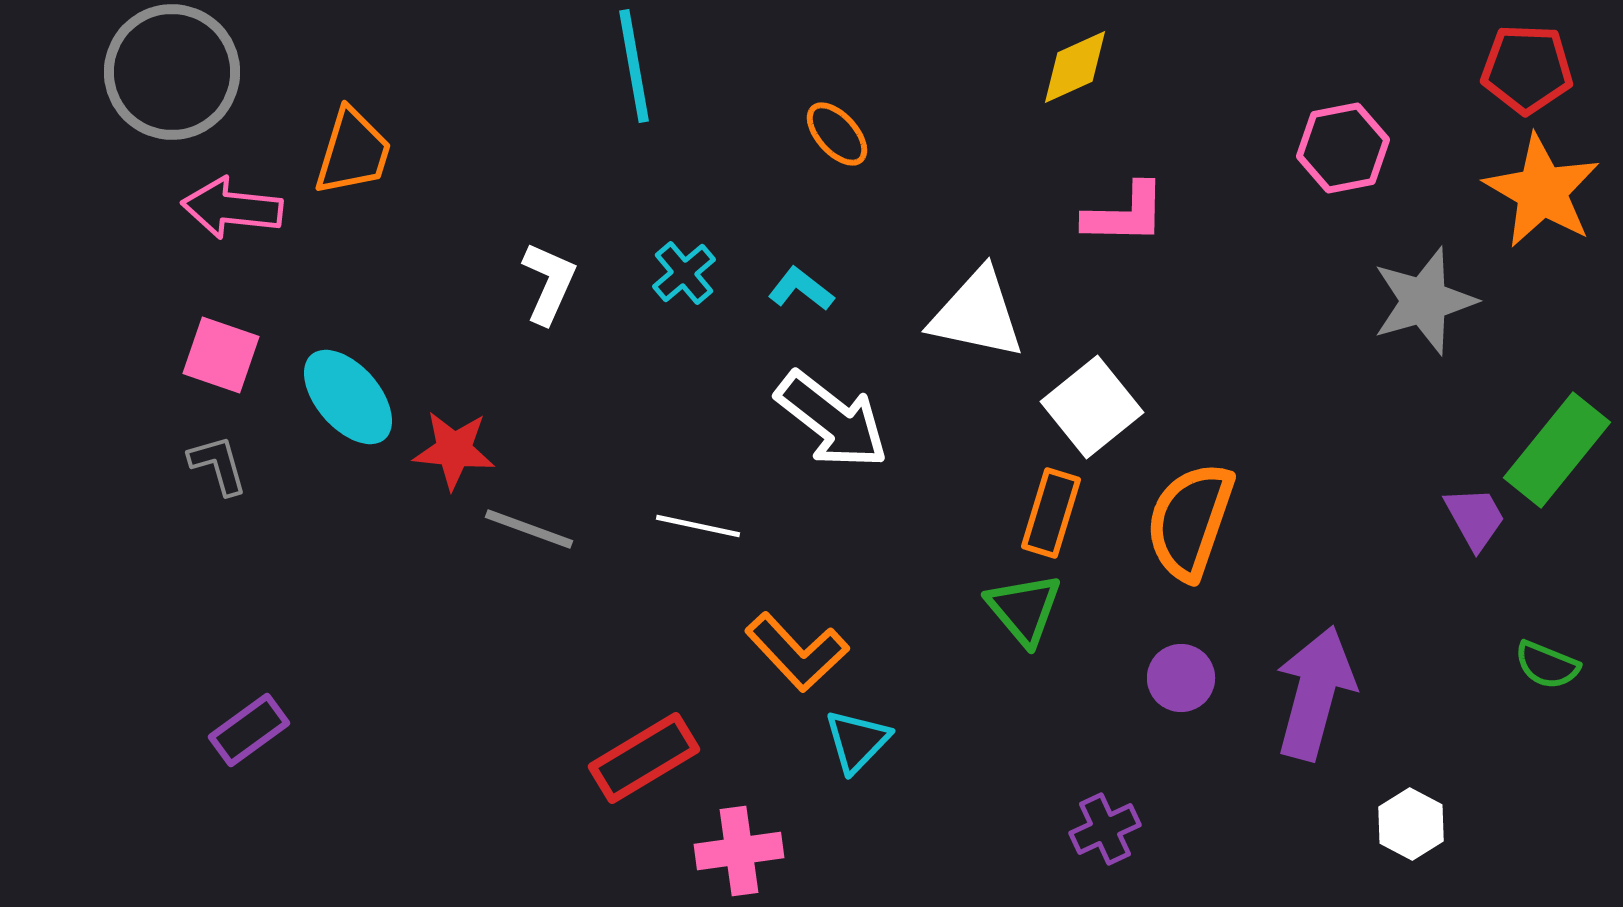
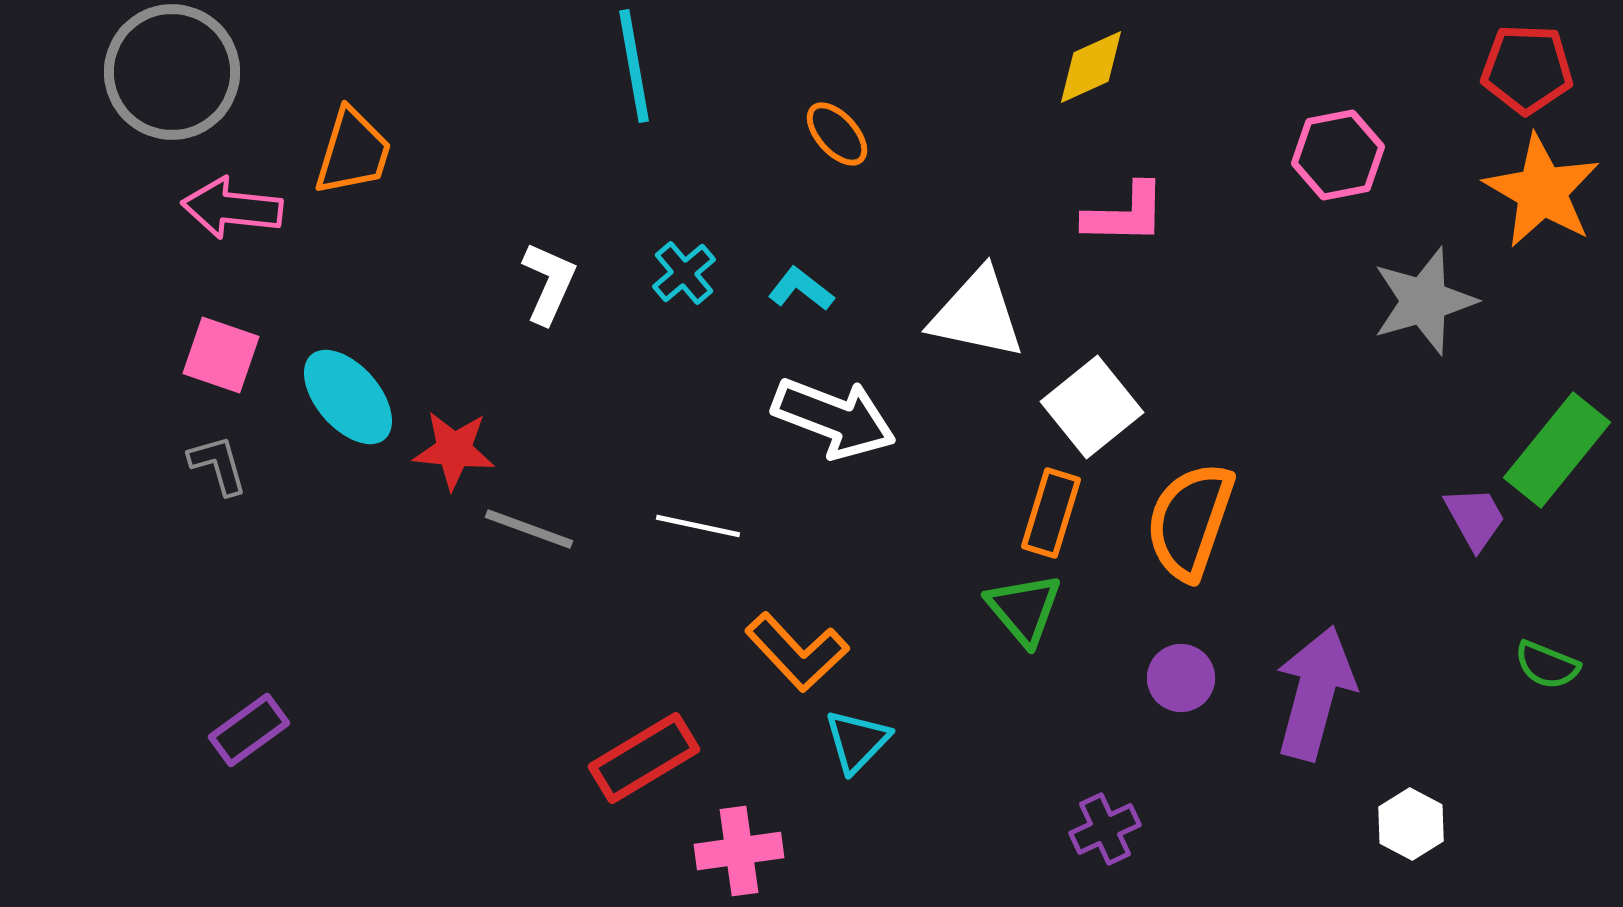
yellow diamond: moved 16 px right
pink hexagon: moved 5 px left, 7 px down
white arrow: moved 2 px right, 2 px up; rotated 17 degrees counterclockwise
